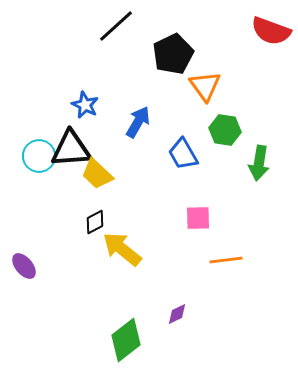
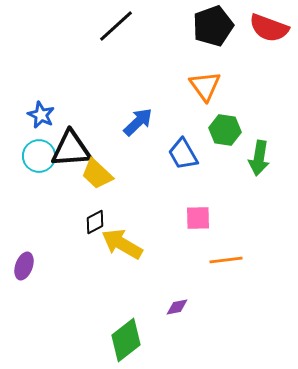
red semicircle: moved 2 px left, 3 px up
black pentagon: moved 40 px right, 28 px up; rotated 6 degrees clockwise
blue star: moved 44 px left, 10 px down
blue arrow: rotated 16 degrees clockwise
green arrow: moved 5 px up
yellow arrow: moved 5 px up; rotated 9 degrees counterclockwise
purple ellipse: rotated 60 degrees clockwise
purple diamond: moved 7 px up; rotated 15 degrees clockwise
